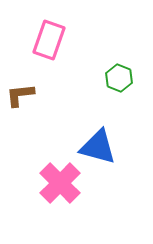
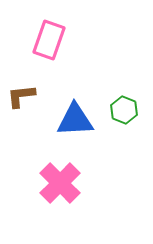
green hexagon: moved 5 px right, 32 px down
brown L-shape: moved 1 px right, 1 px down
blue triangle: moved 23 px left, 27 px up; rotated 18 degrees counterclockwise
